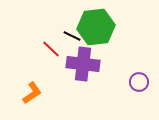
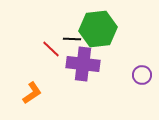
green hexagon: moved 2 px right, 2 px down
black line: moved 3 px down; rotated 24 degrees counterclockwise
purple circle: moved 3 px right, 7 px up
